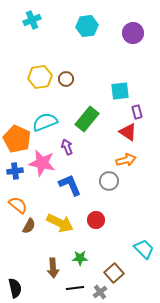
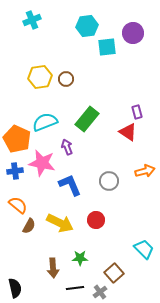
cyan square: moved 13 px left, 44 px up
orange arrow: moved 19 px right, 11 px down
